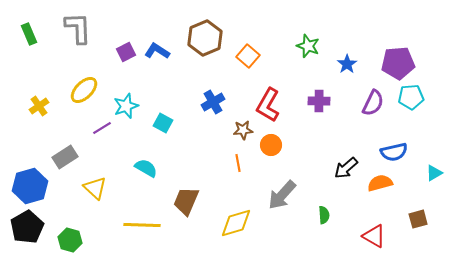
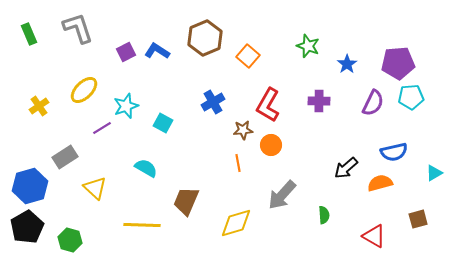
gray L-shape: rotated 16 degrees counterclockwise
